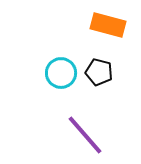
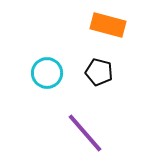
cyan circle: moved 14 px left
purple line: moved 2 px up
